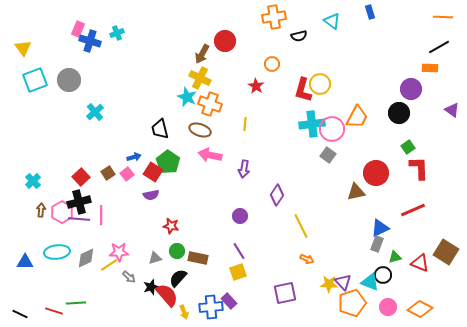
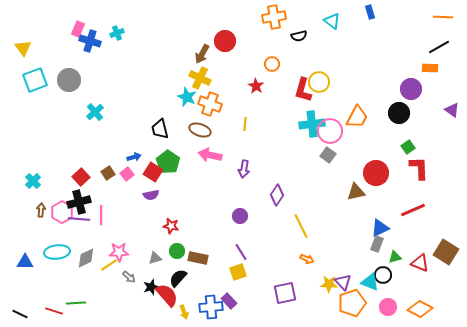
yellow circle at (320, 84): moved 1 px left, 2 px up
pink circle at (332, 129): moved 2 px left, 2 px down
purple line at (239, 251): moved 2 px right, 1 px down
